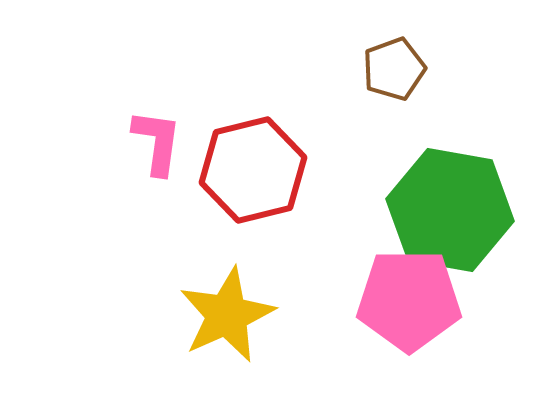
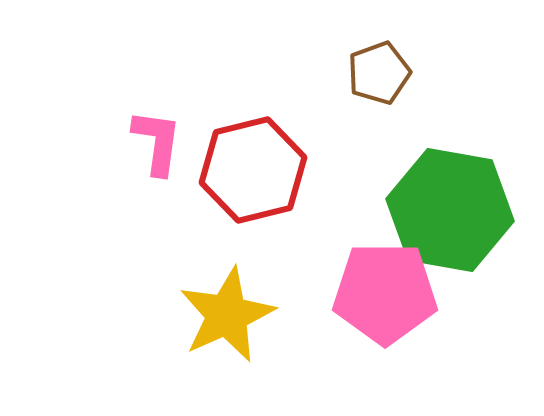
brown pentagon: moved 15 px left, 4 px down
pink pentagon: moved 24 px left, 7 px up
